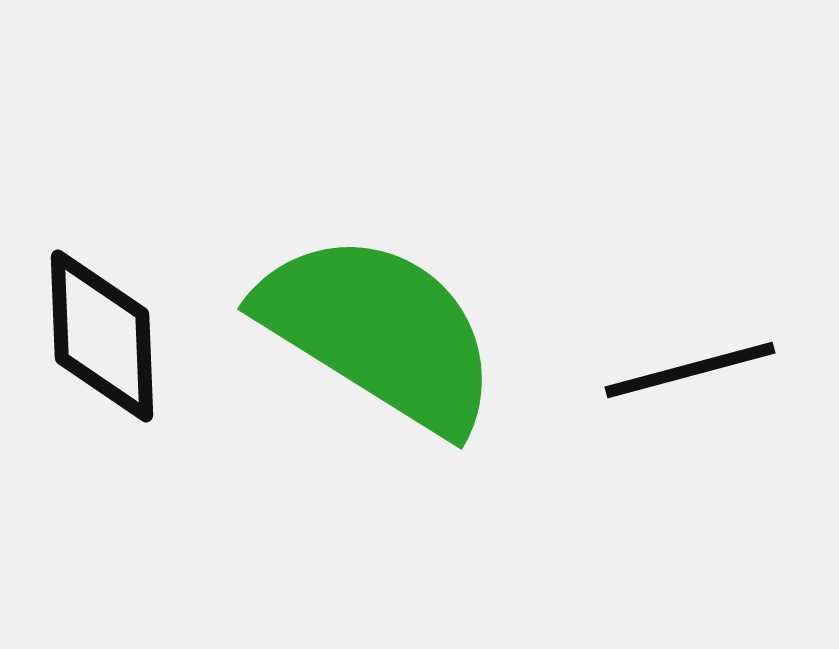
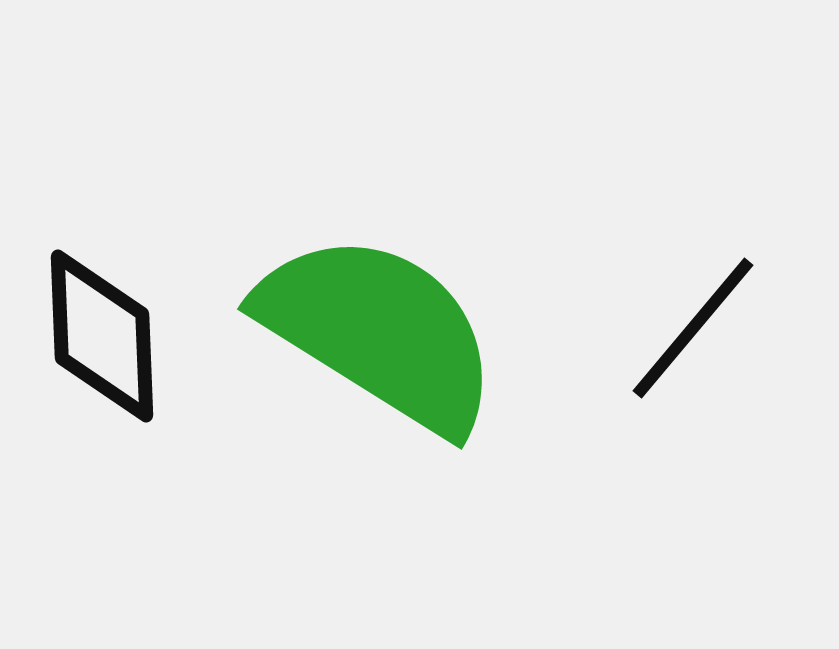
black line: moved 3 px right, 42 px up; rotated 35 degrees counterclockwise
